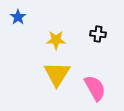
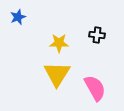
blue star: rotated 14 degrees clockwise
black cross: moved 1 px left, 1 px down
yellow star: moved 3 px right, 3 px down
